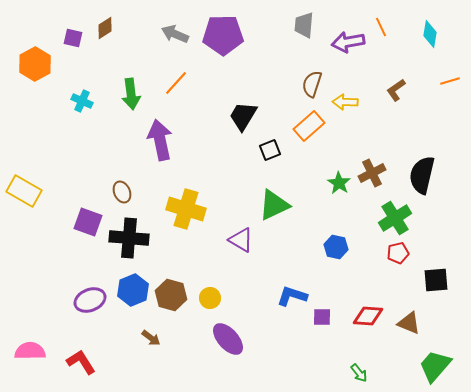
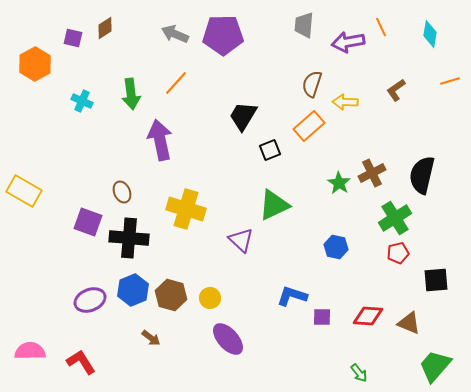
purple triangle at (241, 240): rotated 12 degrees clockwise
